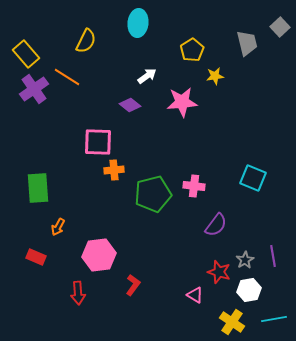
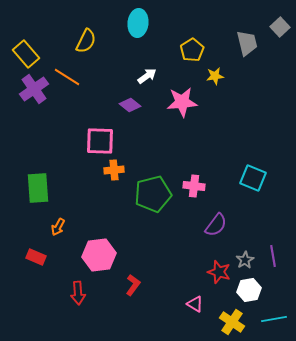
pink square: moved 2 px right, 1 px up
pink triangle: moved 9 px down
